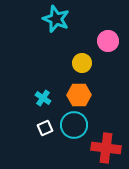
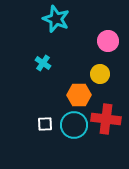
yellow circle: moved 18 px right, 11 px down
cyan cross: moved 35 px up
white square: moved 4 px up; rotated 21 degrees clockwise
red cross: moved 29 px up
